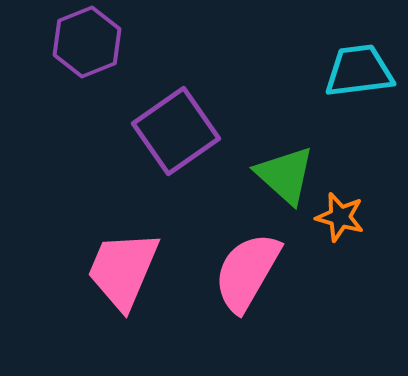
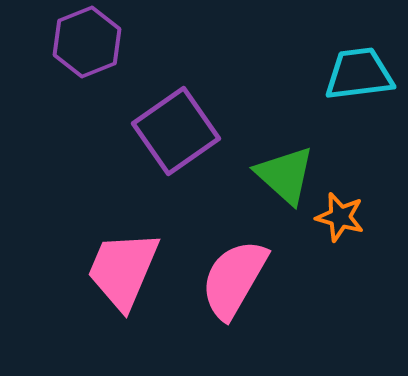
cyan trapezoid: moved 3 px down
pink semicircle: moved 13 px left, 7 px down
